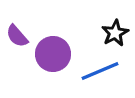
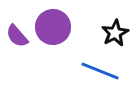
purple circle: moved 27 px up
blue line: rotated 45 degrees clockwise
